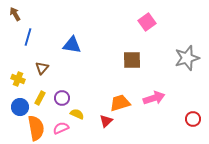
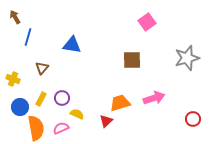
brown arrow: moved 3 px down
yellow cross: moved 5 px left
yellow rectangle: moved 1 px right, 1 px down
